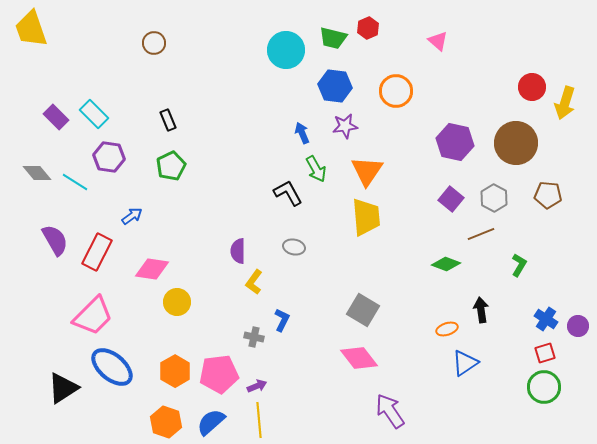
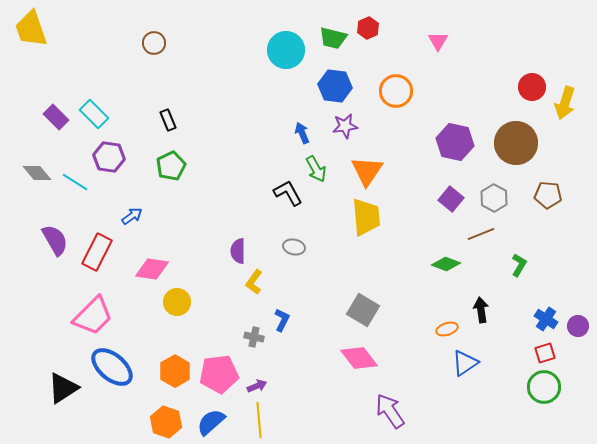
pink triangle at (438, 41): rotated 20 degrees clockwise
